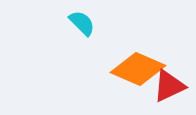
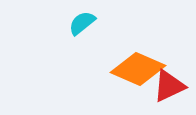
cyan semicircle: rotated 84 degrees counterclockwise
